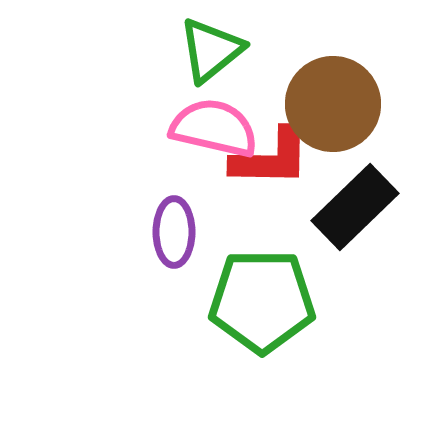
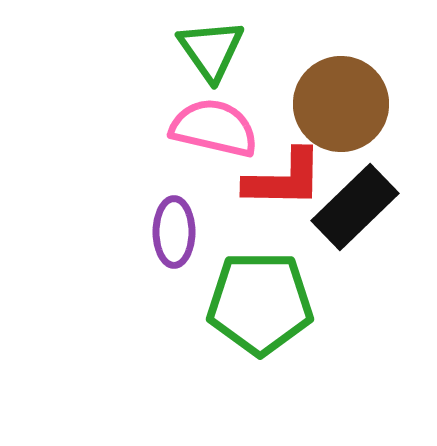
green triangle: rotated 26 degrees counterclockwise
brown circle: moved 8 px right
red L-shape: moved 13 px right, 21 px down
green pentagon: moved 2 px left, 2 px down
